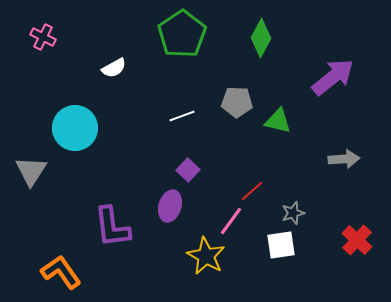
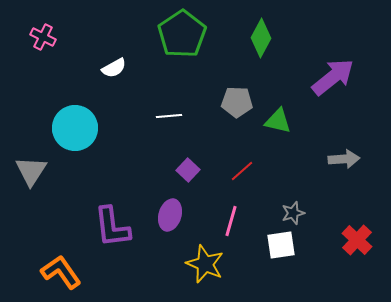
white line: moved 13 px left; rotated 15 degrees clockwise
red line: moved 10 px left, 20 px up
purple ellipse: moved 9 px down
pink line: rotated 20 degrees counterclockwise
yellow star: moved 1 px left, 8 px down; rotated 6 degrees counterclockwise
